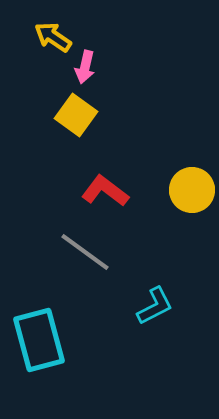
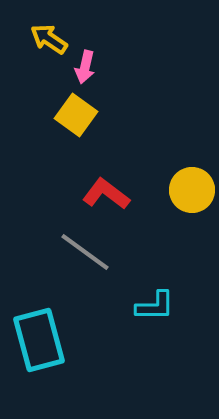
yellow arrow: moved 4 px left, 2 px down
red L-shape: moved 1 px right, 3 px down
cyan L-shape: rotated 27 degrees clockwise
